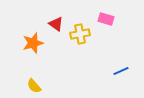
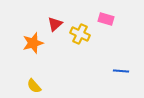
red triangle: moved 1 px left; rotated 42 degrees clockwise
yellow cross: rotated 36 degrees clockwise
blue line: rotated 28 degrees clockwise
